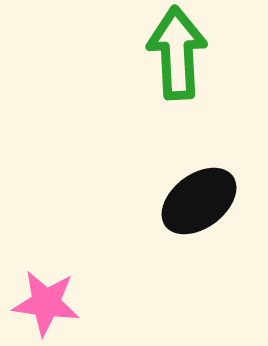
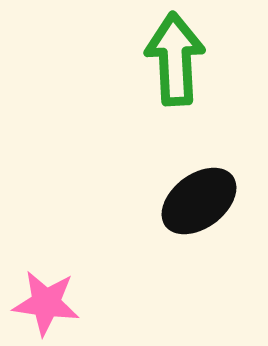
green arrow: moved 2 px left, 6 px down
